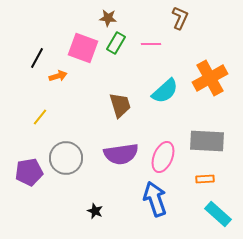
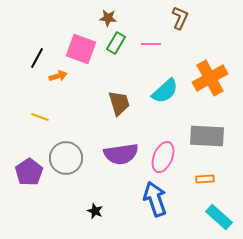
pink square: moved 2 px left, 1 px down
brown trapezoid: moved 1 px left, 2 px up
yellow line: rotated 72 degrees clockwise
gray rectangle: moved 5 px up
purple pentagon: rotated 24 degrees counterclockwise
cyan rectangle: moved 1 px right, 3 px down
